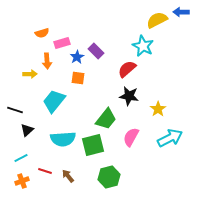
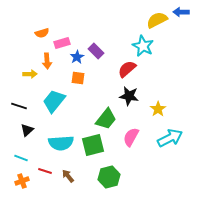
black line: moved 4 px right, 4 px up
cyan semicircle: moved 2 px left, 4 px down
cyan line: rotated 48 degrees clockwise
